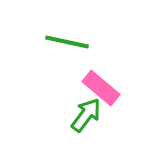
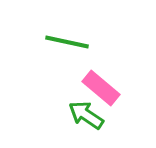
green arrow: rotated 93 degrees counterclockwise
